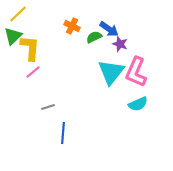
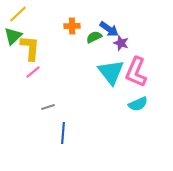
orange cross: rotated 28 degrees counterclockwise
purple star: moved 1 px right, 1 px up
cyan triangle: rotated 16 degrees counterclockwise
